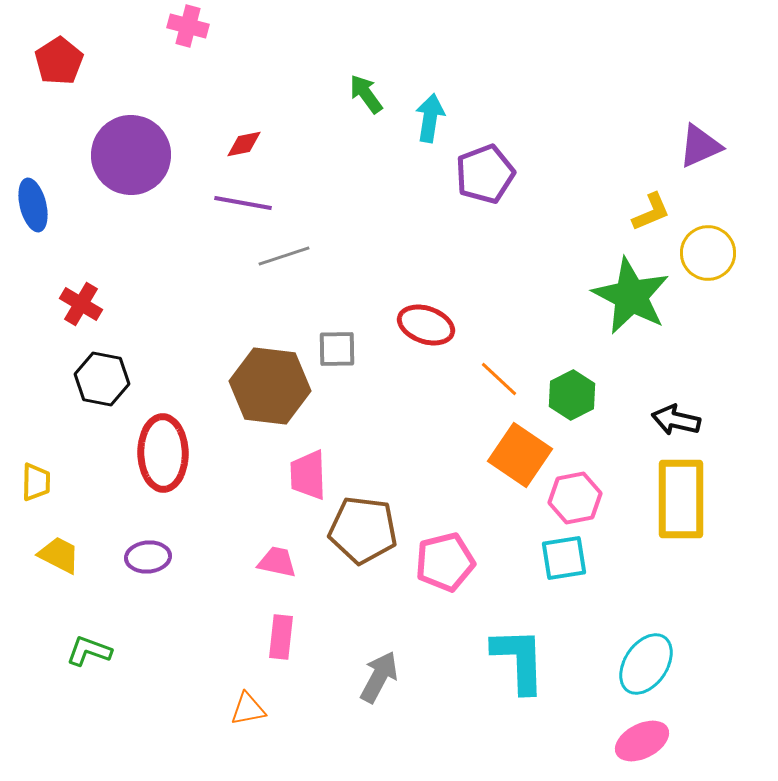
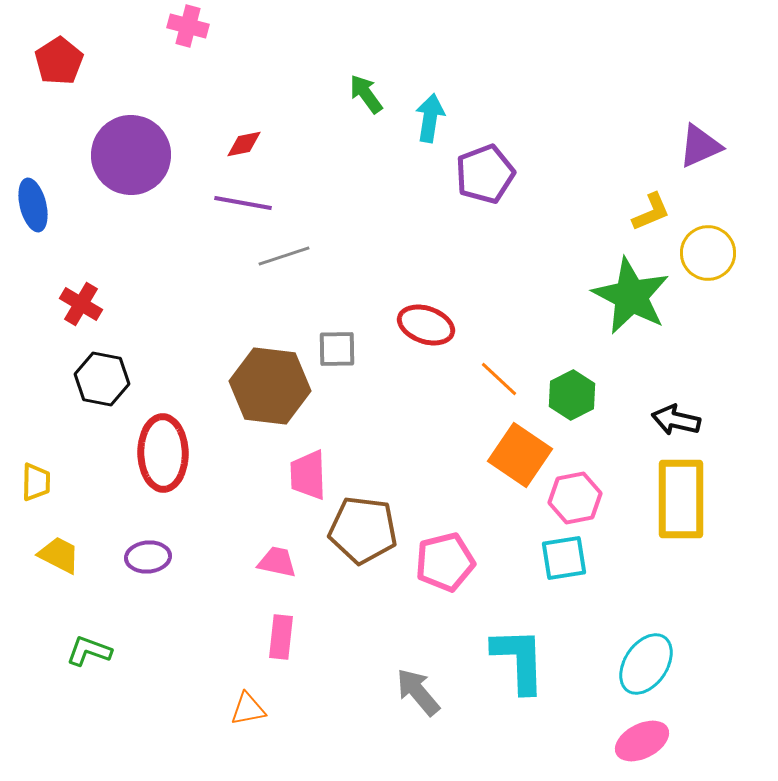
gray arrow at (379, 677): moved 39 px right, 15 px down; rotated 68 degrees counterclockwise
